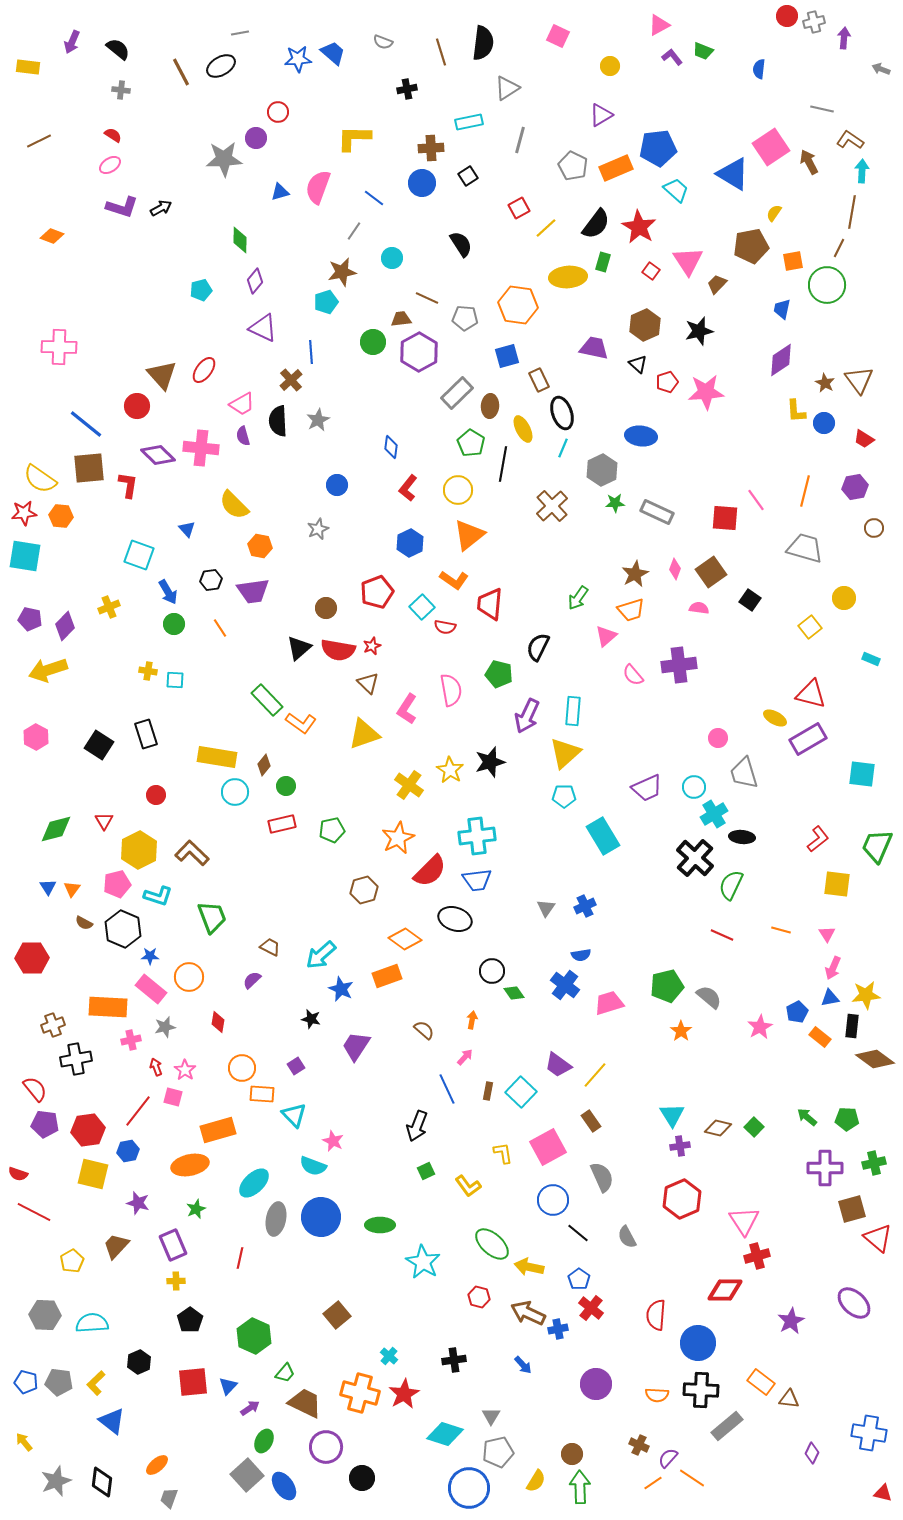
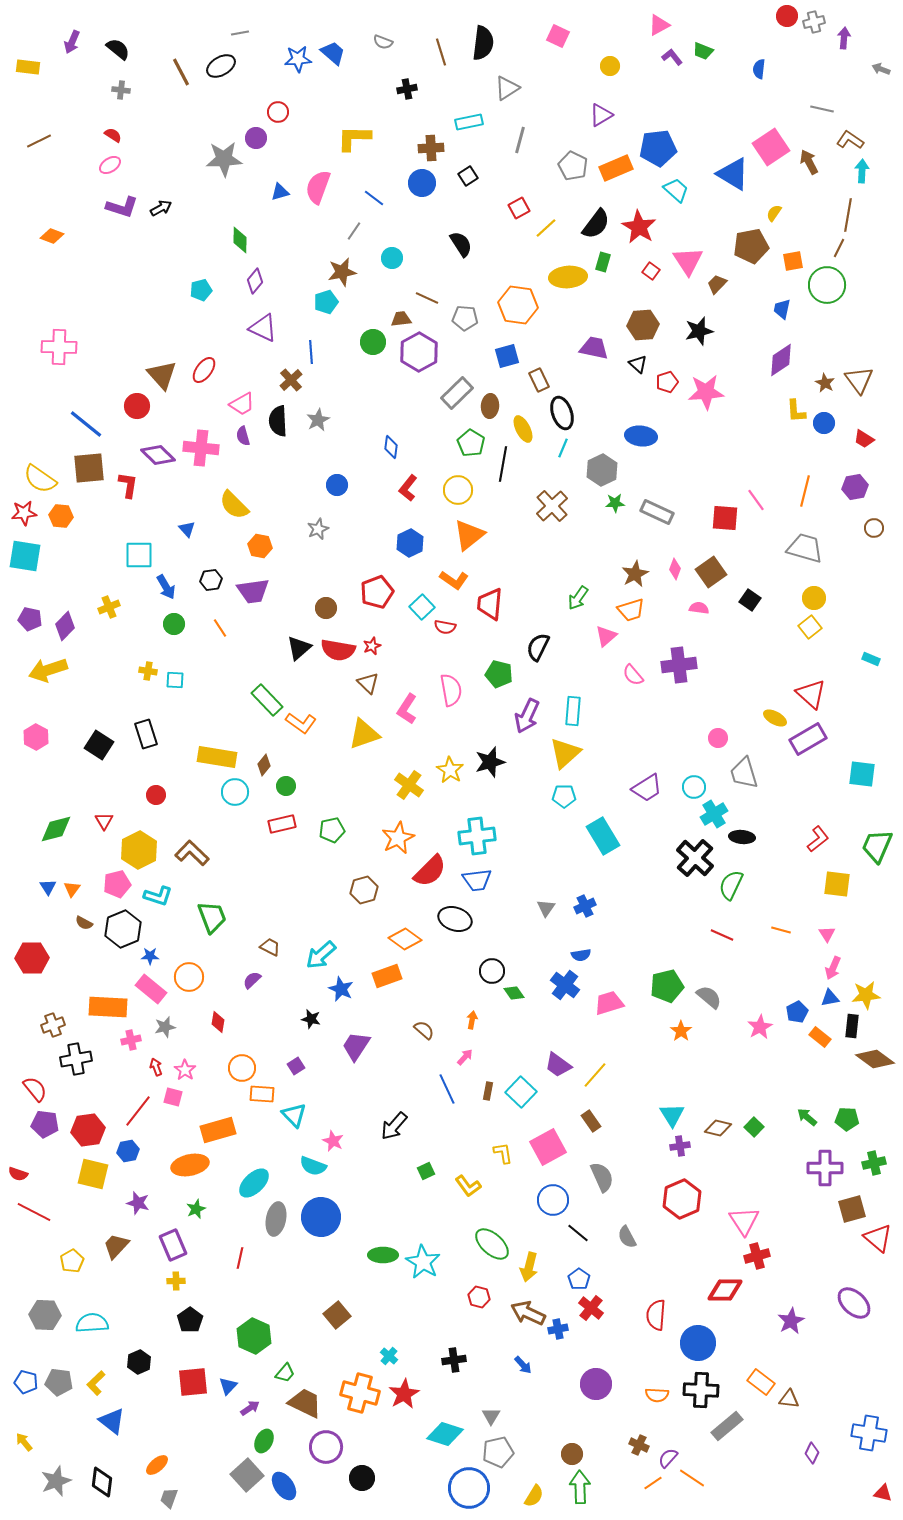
brown line at (852, 212): moved 4 px left, 3 px down
brown hexagon at (645, 325): moved 2 px left; rotated 20 degrees clockwise
cyan square at (139, 555): rotated 20 degrees counterclockwise
blue arrow at (168, 592): moved 2 px left, 5 px up
yellow circle at (844, 598): moved 30 px left
red triangle at (811, 694): rotated 28 degrees clockwise
purple trapezoid at (647, 788): rotated 8 degrees counterclockwise
black hexagon at (123, 929): rotated 15 degrees clockwise
black arrow at (417, 1126): moved 23 px left; rotated 20 degrees clockwise
green ellipse at (380, 1225): moved 3 px right, 30 px down
yellow arrow at (529, 1267): rotated 88 degrees counterclockwise
yellow semicircle at (536, 1481): moved 2 px left, 15 px down
